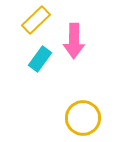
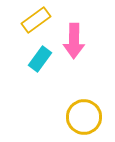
yellow rectangle: rotated 8 degrees clockwise
yellow circle: moved 1 px right, 1 px up
